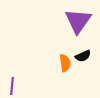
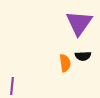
purple triangle: moved 1 px right, 2 px down
black semicircle: rotated 21 degrees clockwise
